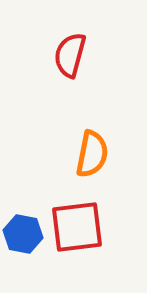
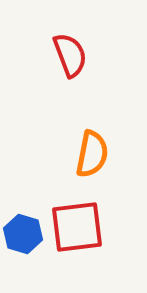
red semicircle: rotated 144 degrees clockwise
blue hexagon: rotated 6 degrees clockwise
